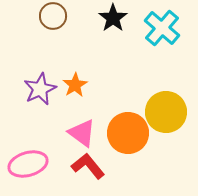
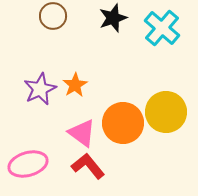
black star: rotated 16 degrees clockwise
orange circle: moved 5 px left, 10 px up
